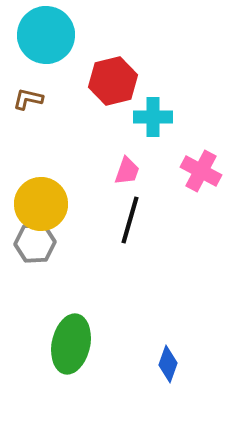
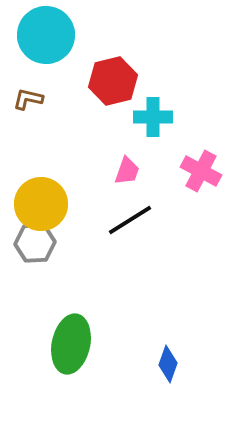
black line: rotated 42 degrees clockwise
